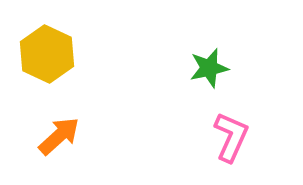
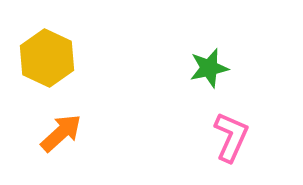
yellow hexagon: moved 4 px down
orange arrow: moved 2 px right, 3 px up
